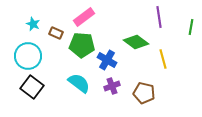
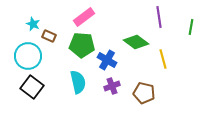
brown rectangle: moved 7 px left, 3 px down
cyan semicircle: moved 1 px left, 1 px up; rotated 40 degrees clockwise
